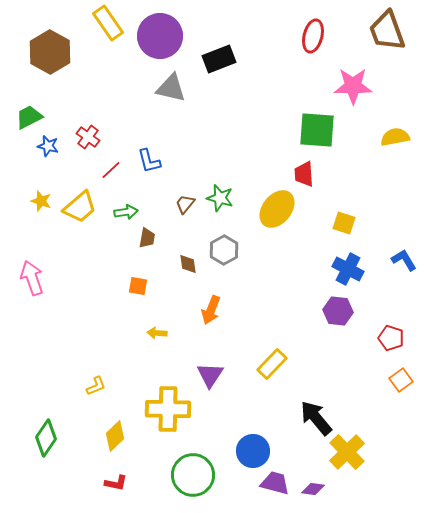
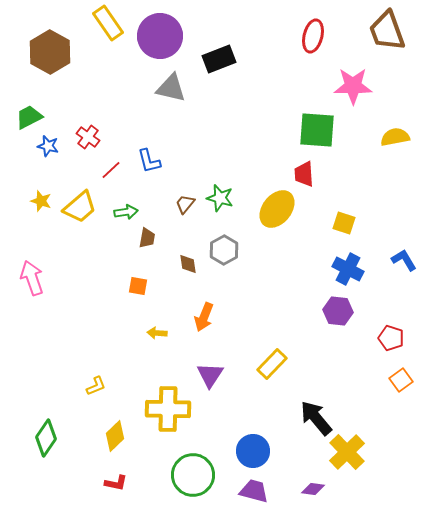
orange arrow at (211, 310): moved 7 px left, 7 px down
purple trapezoid at (275, 483): moved 21 px left, 8 px down
